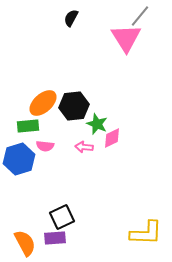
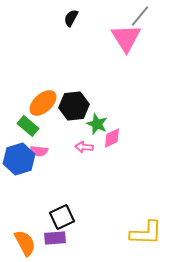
green rectangle: rotated 45 degrees clockwise
pink semicircle: moved 6 px left, 5 px down
